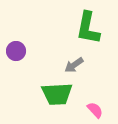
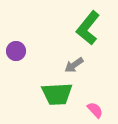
green L-shape: rotated 28 degrees clockwise
